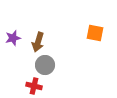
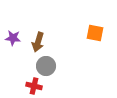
purple star: rotated 21 degrees clockwise
gray circle: moved 1 px right, 1 px down
